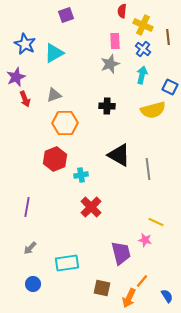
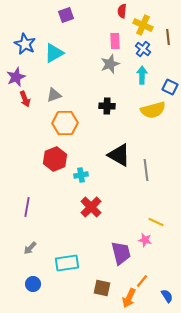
cyan arrow: rotated 12 degrees counterclockwise
gray line: moved 2 px left, 1 px down
